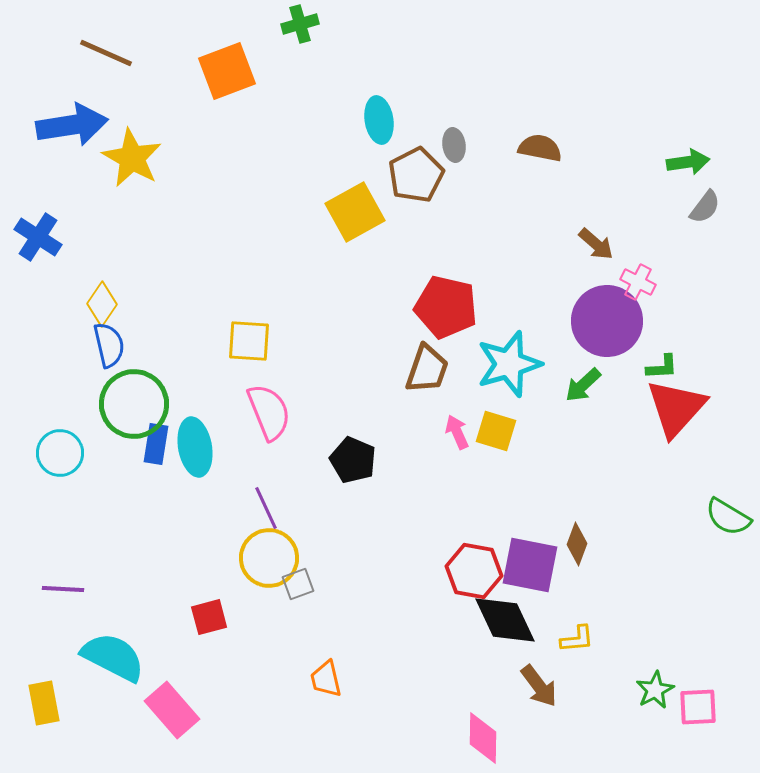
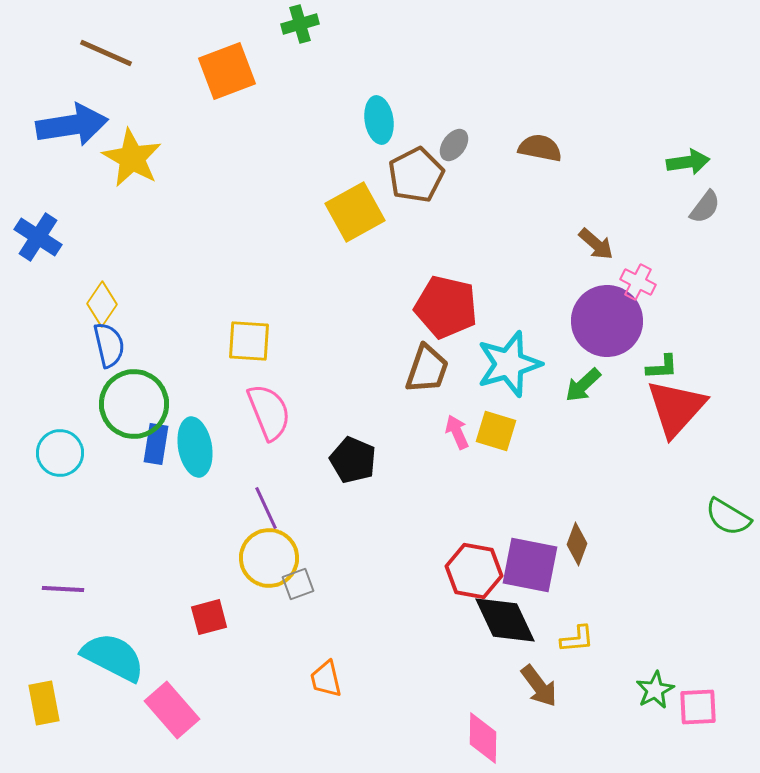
gray ellipse at (454, 145): rotated 44 degrees clockwise
